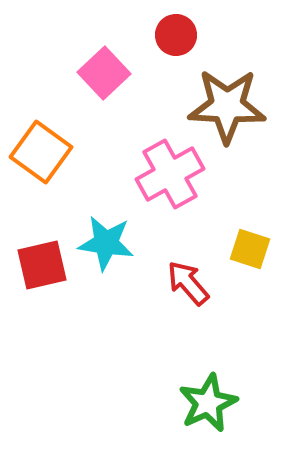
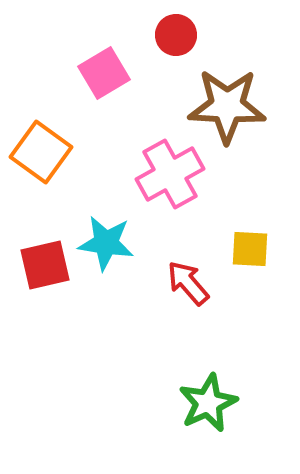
pink square: rotated 12 degrees clockwise
yellow square: rotated 15 degrees counterclockwise
red square: moved 3 px right
